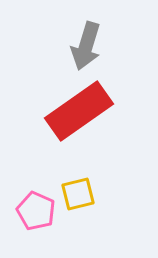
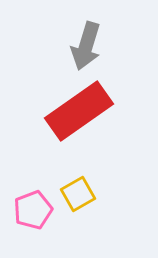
yellow square: rotated 16 degrees counterclockwise
pink pentagon: moved 3 px left, 1 px up; rotated 27 degrees clockwise
